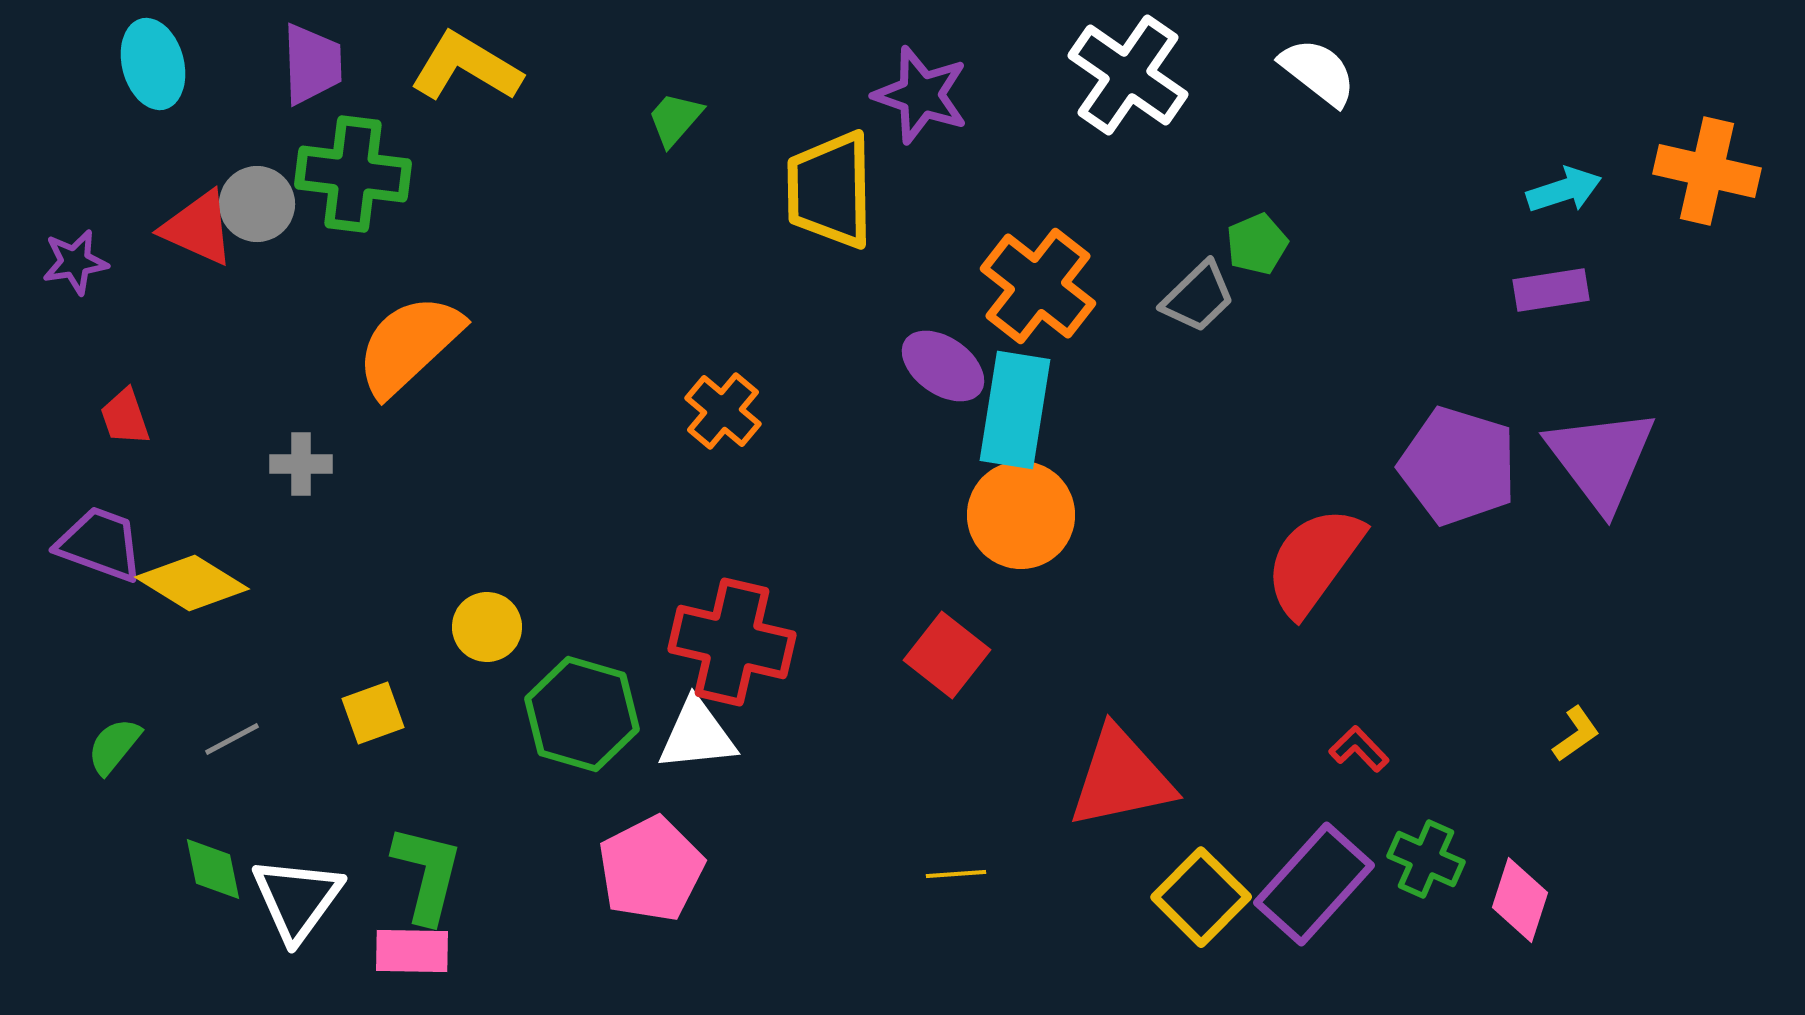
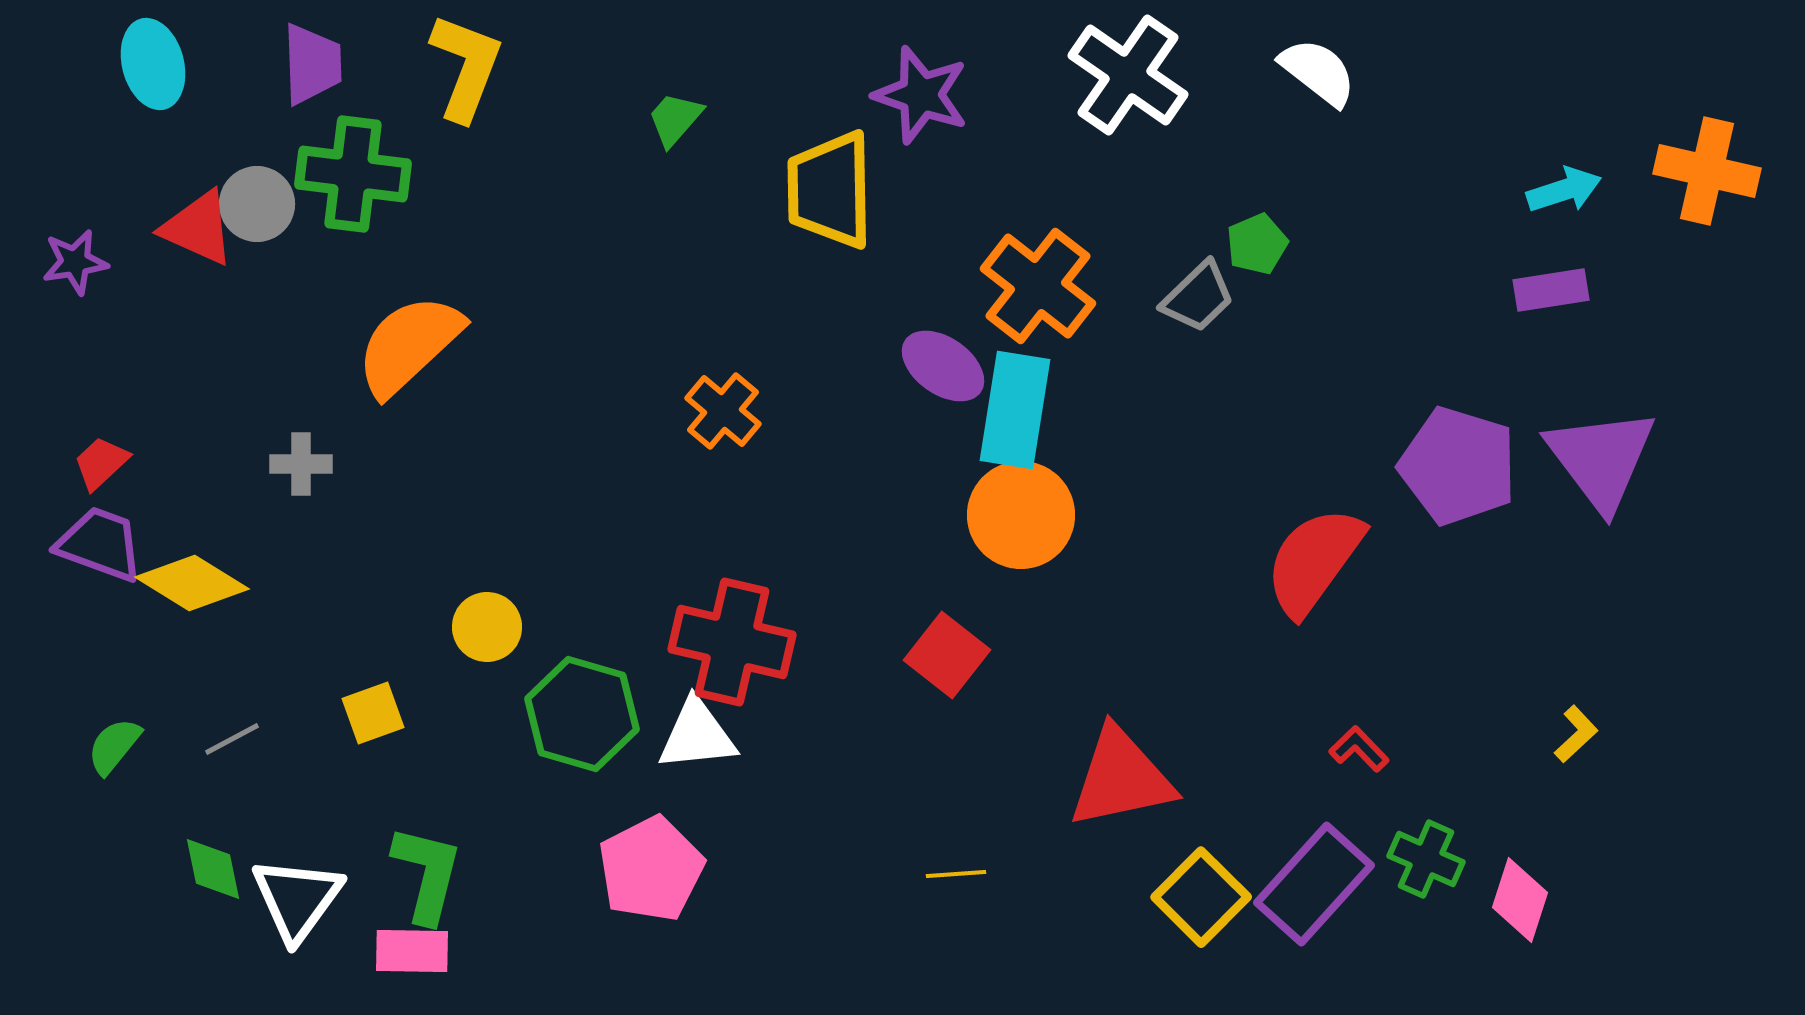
yellow L-shape at (466, 67): rotated 80 degrees clockwise
red trapezoid at (125, 417): moved 24 px left, 46 px down; rotated 66 degrees clockwise
yellow L-shape at (1576, 734): rotated 8 degrees counterclockwise
